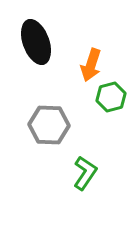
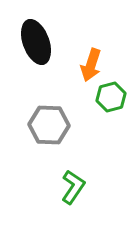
green L-shape: moved 12 px left, 14 px down
